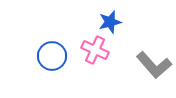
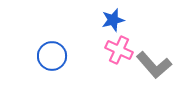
blue star: moved 3 px right, 2 px up
pink cross: moved 24 px right
